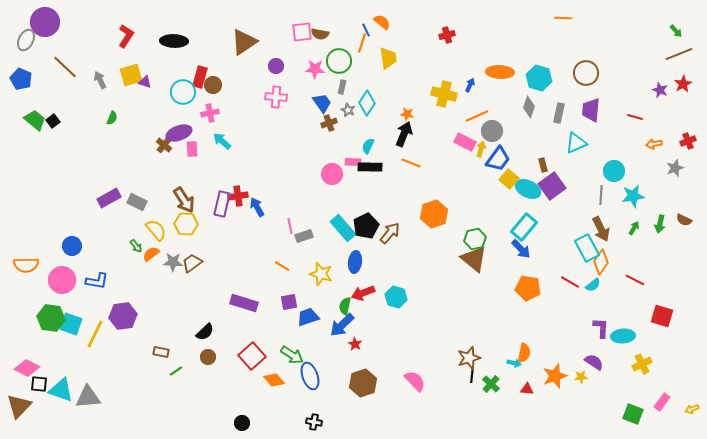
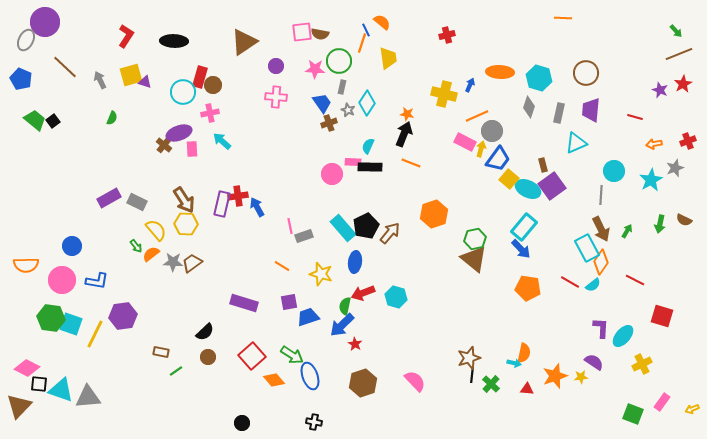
cyan star at (633, 196): moved 18 px right, 16 px up; rotated 20 degrees counterclockwise
green arrow at (634, 228): moved 7 px left, 3 px down
cyan ellipse at (623, 336): rotated 45 degrees counterclockwise
